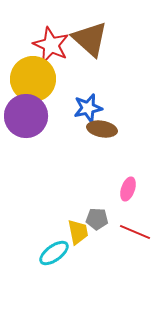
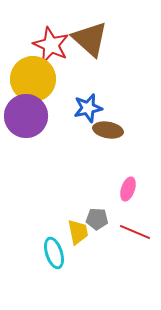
brown ellipse: moved 6 px right, 1 px down
cyan ellipse: rotated 72 degrees counterclockwise
